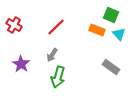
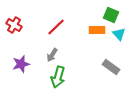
orange rectangle: rotated 21 degrees counterclockwise
purple star: rotated 24 degrees clockwise
